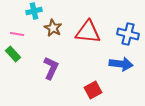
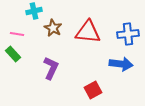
blue cross: rotated 20 degrees counterclockwise
